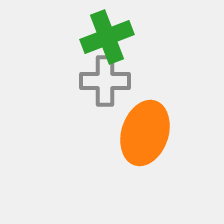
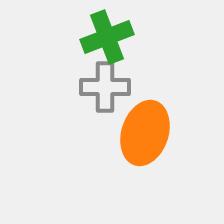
gray cross: moved 6 px down
